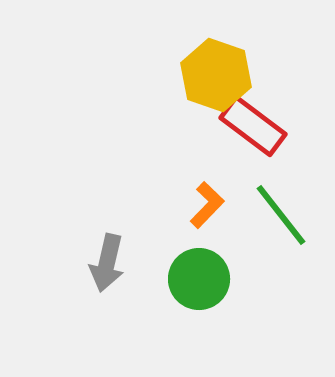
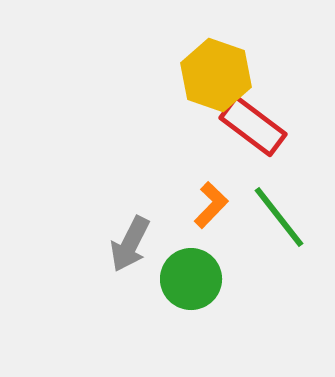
orange L-shape: moved 4 px right
green line: moved 2 px left, 2 px down
gray arrow: moved 23 px right, 19 px up; rotated 14 degrees clockwise
green circle: moved 8 px left
